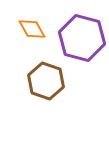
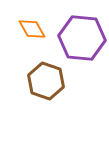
purple hexagon: rotated 9 degrees counterclockwise
